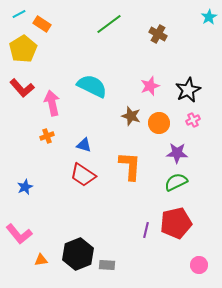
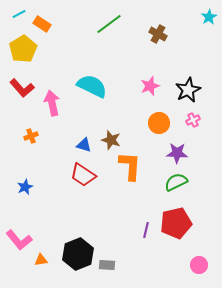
brown star: moved 20 px left, 24 px down
orange cross: moved 16 px left
pink L-shape: moved 6 px down
